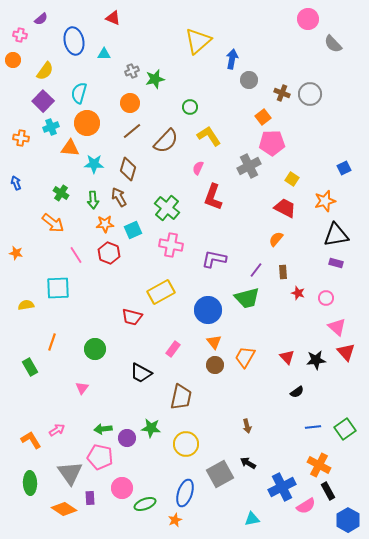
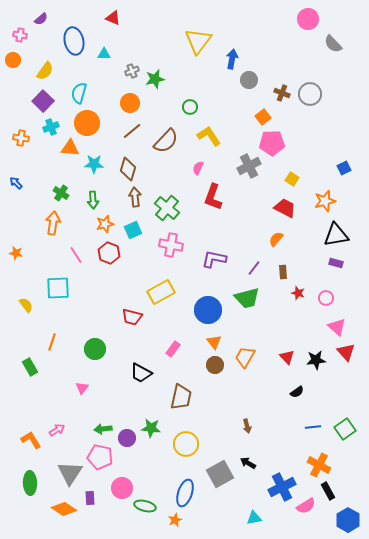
yellow triangle at (198, 41): rotated 12 degrees counterclockwise
blue arrow at (16, 183): rotated 24 degrees counterclockwise
brown arrow at (119, 197): moved 16 px right; rotated 24 degrees clockwise
orange arrow at (53, 223): rotated 120 degrees counterclockwise
orange star at (105, 224): rotated 12 degrees counterclockwise
purple line at (256, 270): moved 2 px left, 2 px up
yellow semicircle at (26, 305): rotated 63 degrees clockwise
gray triangle at (70, 473): rotated 8 degrees clockwise
green ellipse at (145, 504): moved 2 px down; rotated 35 degrees clockwise
cyan triangle at (252, 519): moved 2 px right, 1 px up
